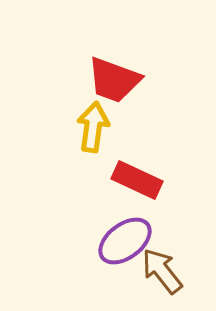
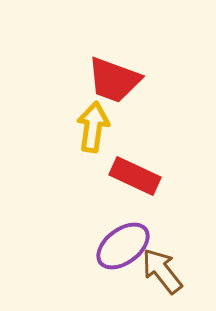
red rectangle: moved 2 px left, 4 px up
purple ellipse: moved 2 px left, 5 px down
